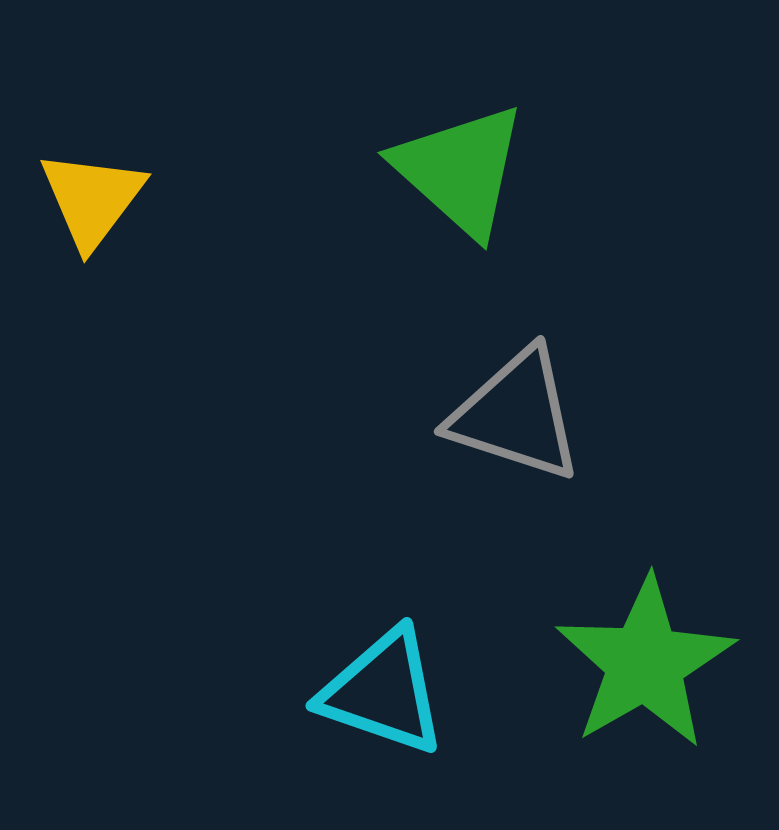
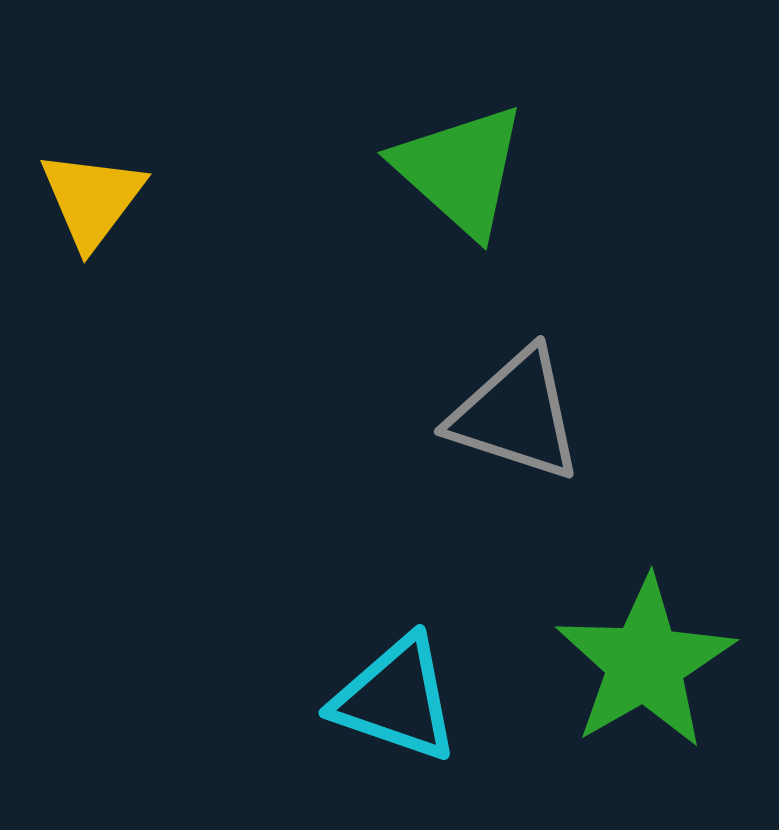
cyan triangle: moved 13 px right, 7 px down
